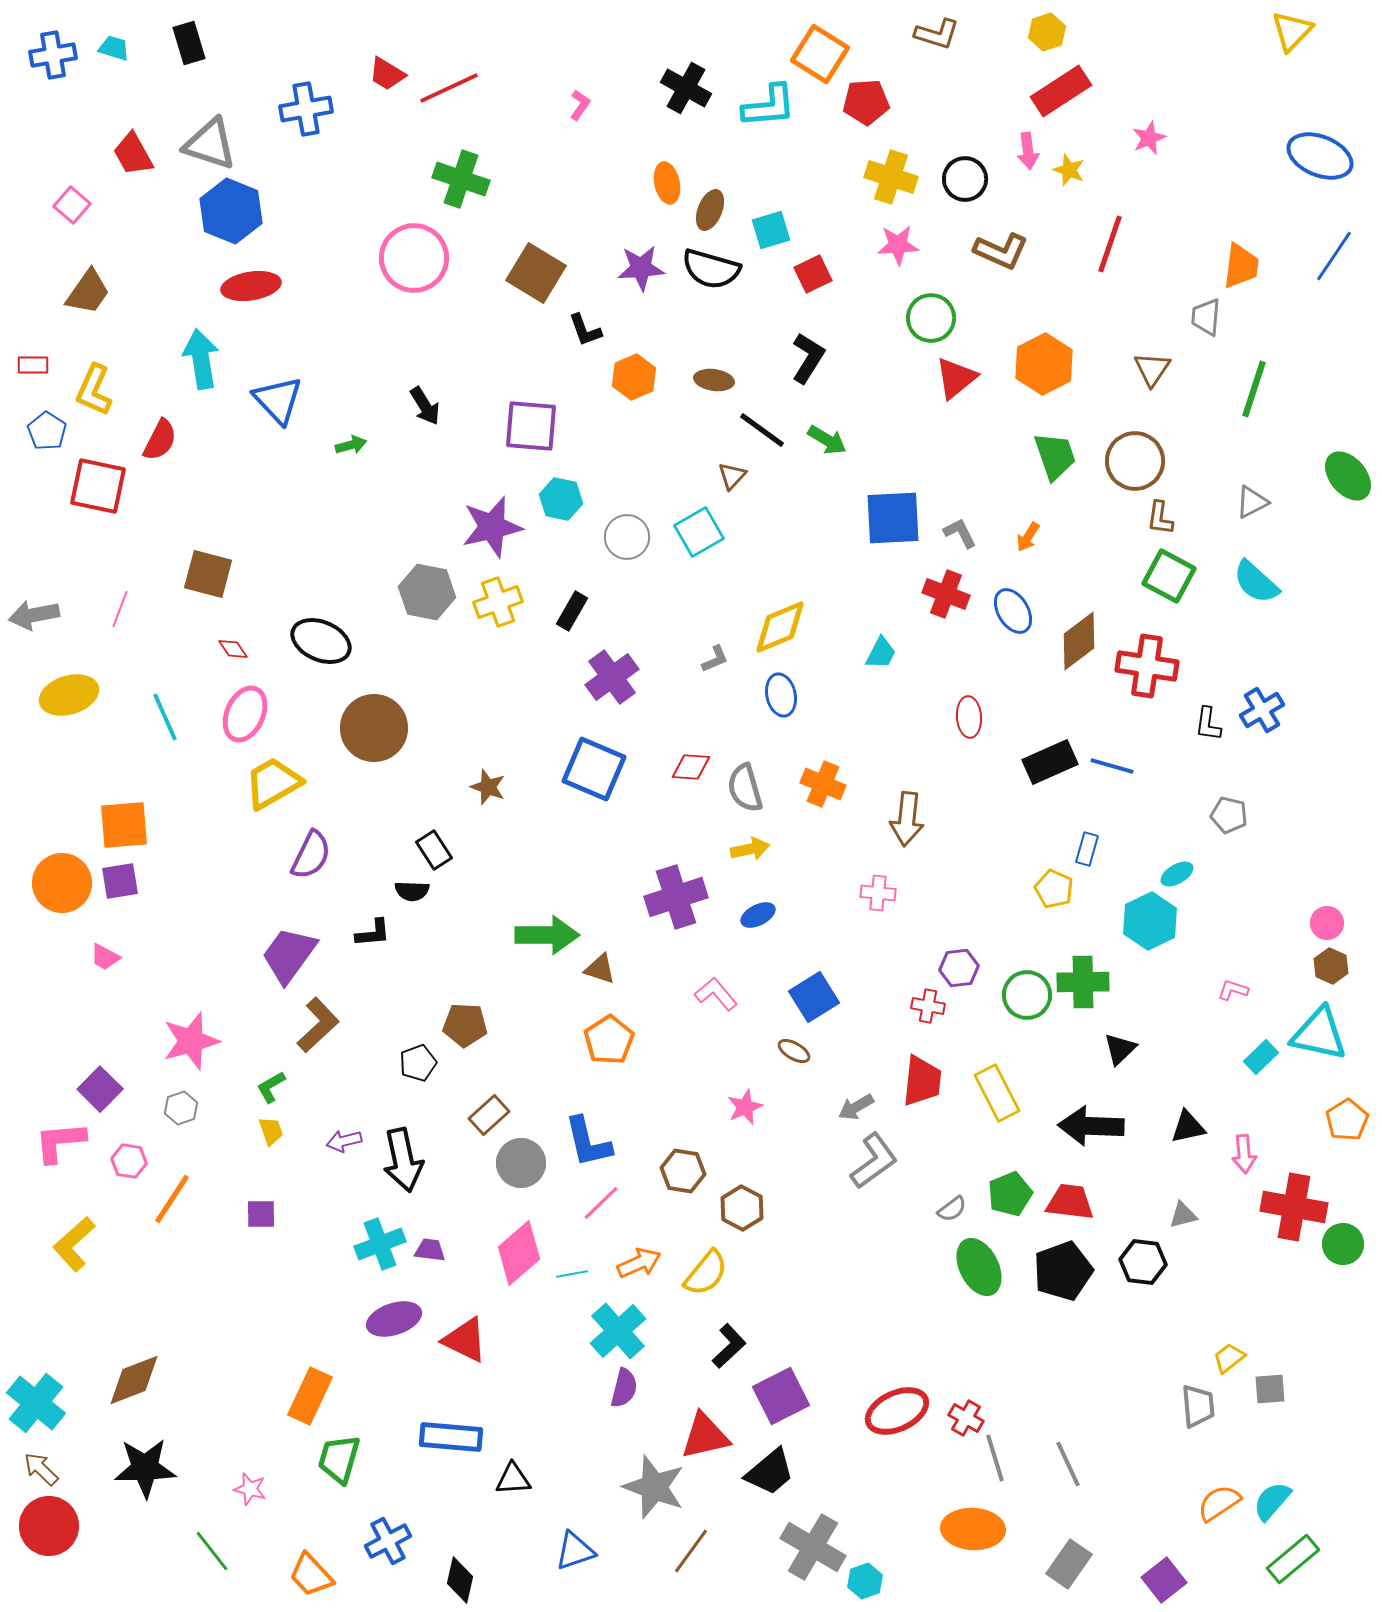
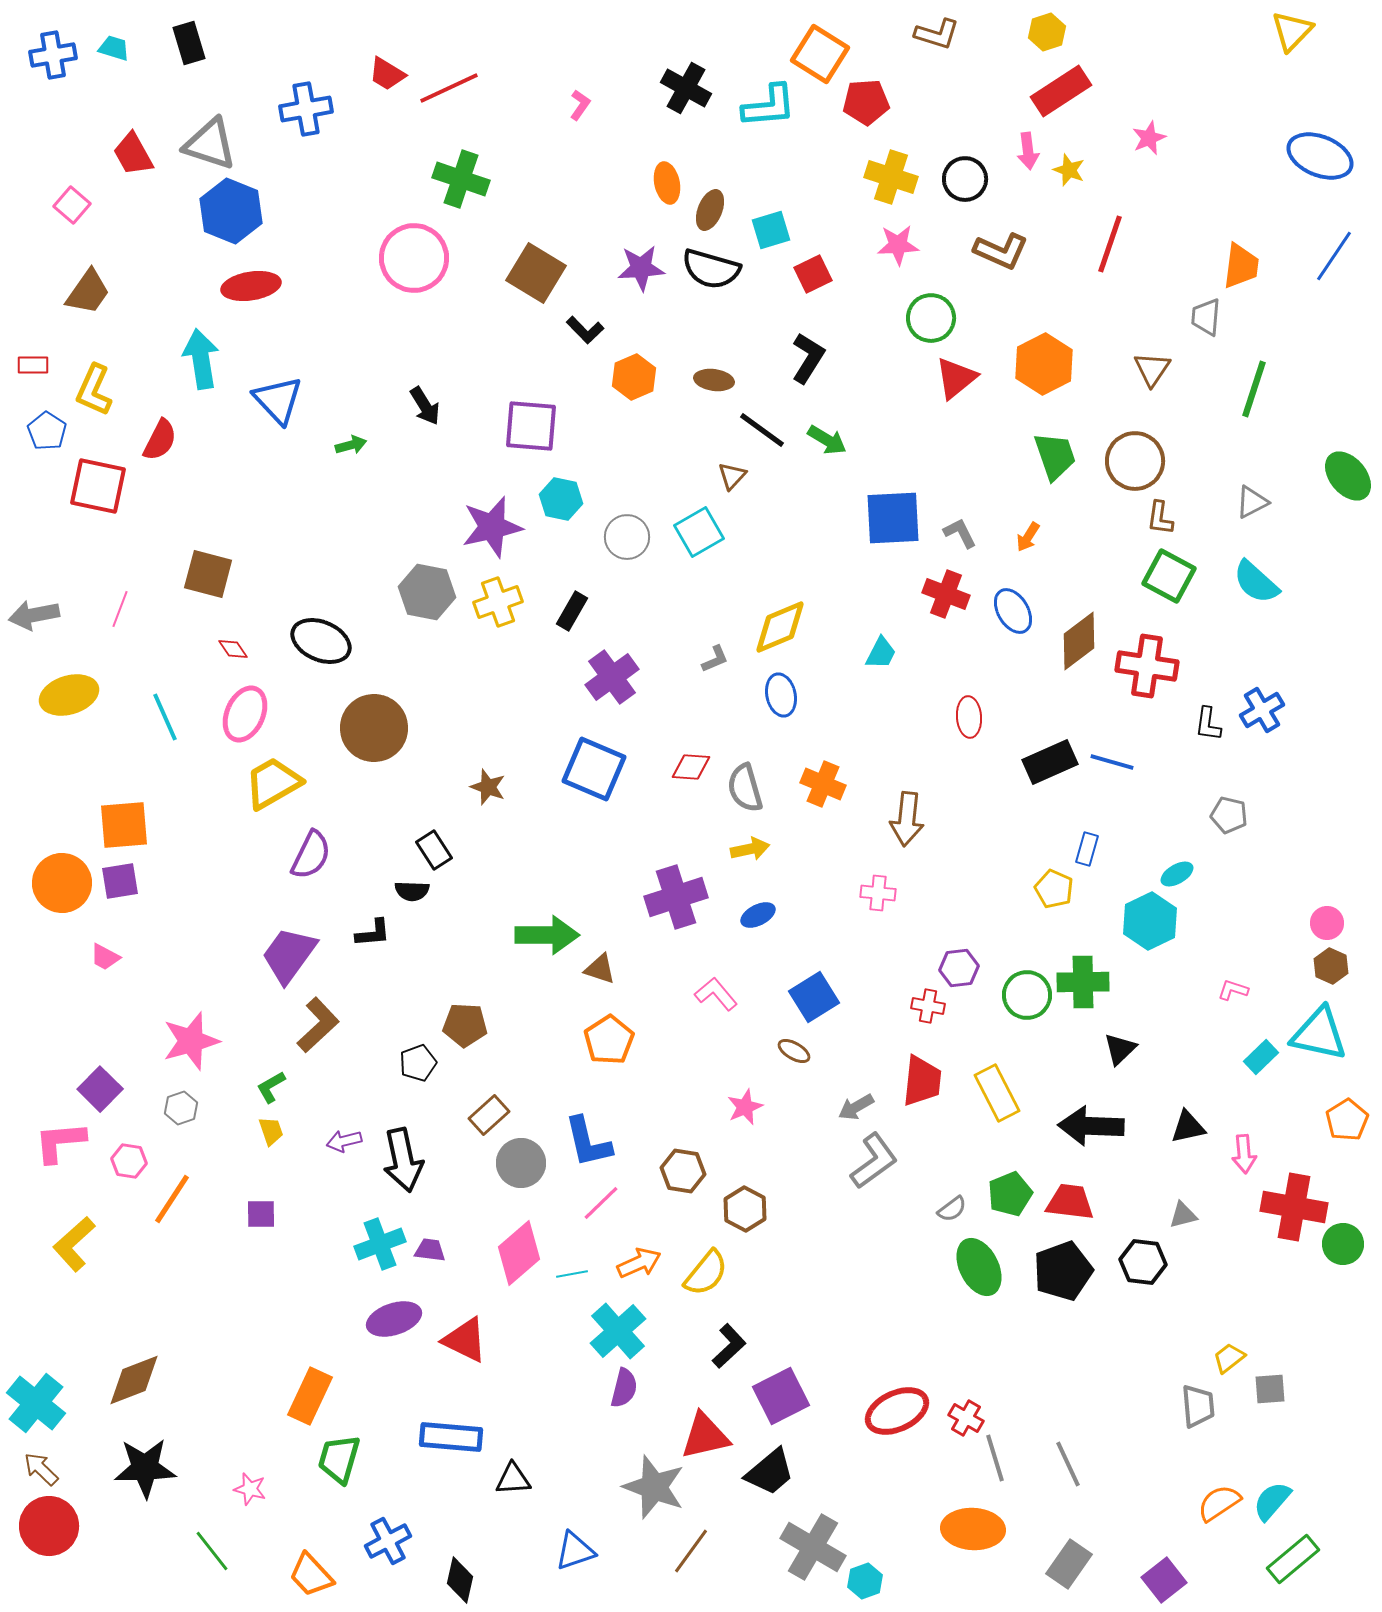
black L-shape at (585, 330): rotated 24 degrees counterclockwise
blue line at (1112, 766): moved 4 px up
brown hexagon at (742, 1208): moved 3 px right, 1 px down
